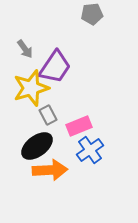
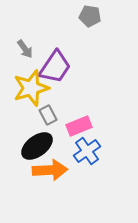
gray pentagon: moved 2 px left, 2 px down; rotated 15 degrees clockwise
blue cross: moved 3 px left, 1 px down
